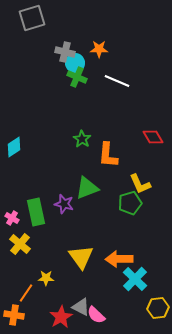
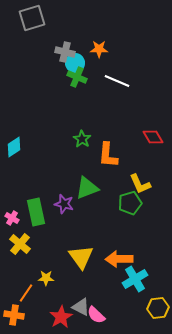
cyan cross: rotated 15 degrees clockwise
